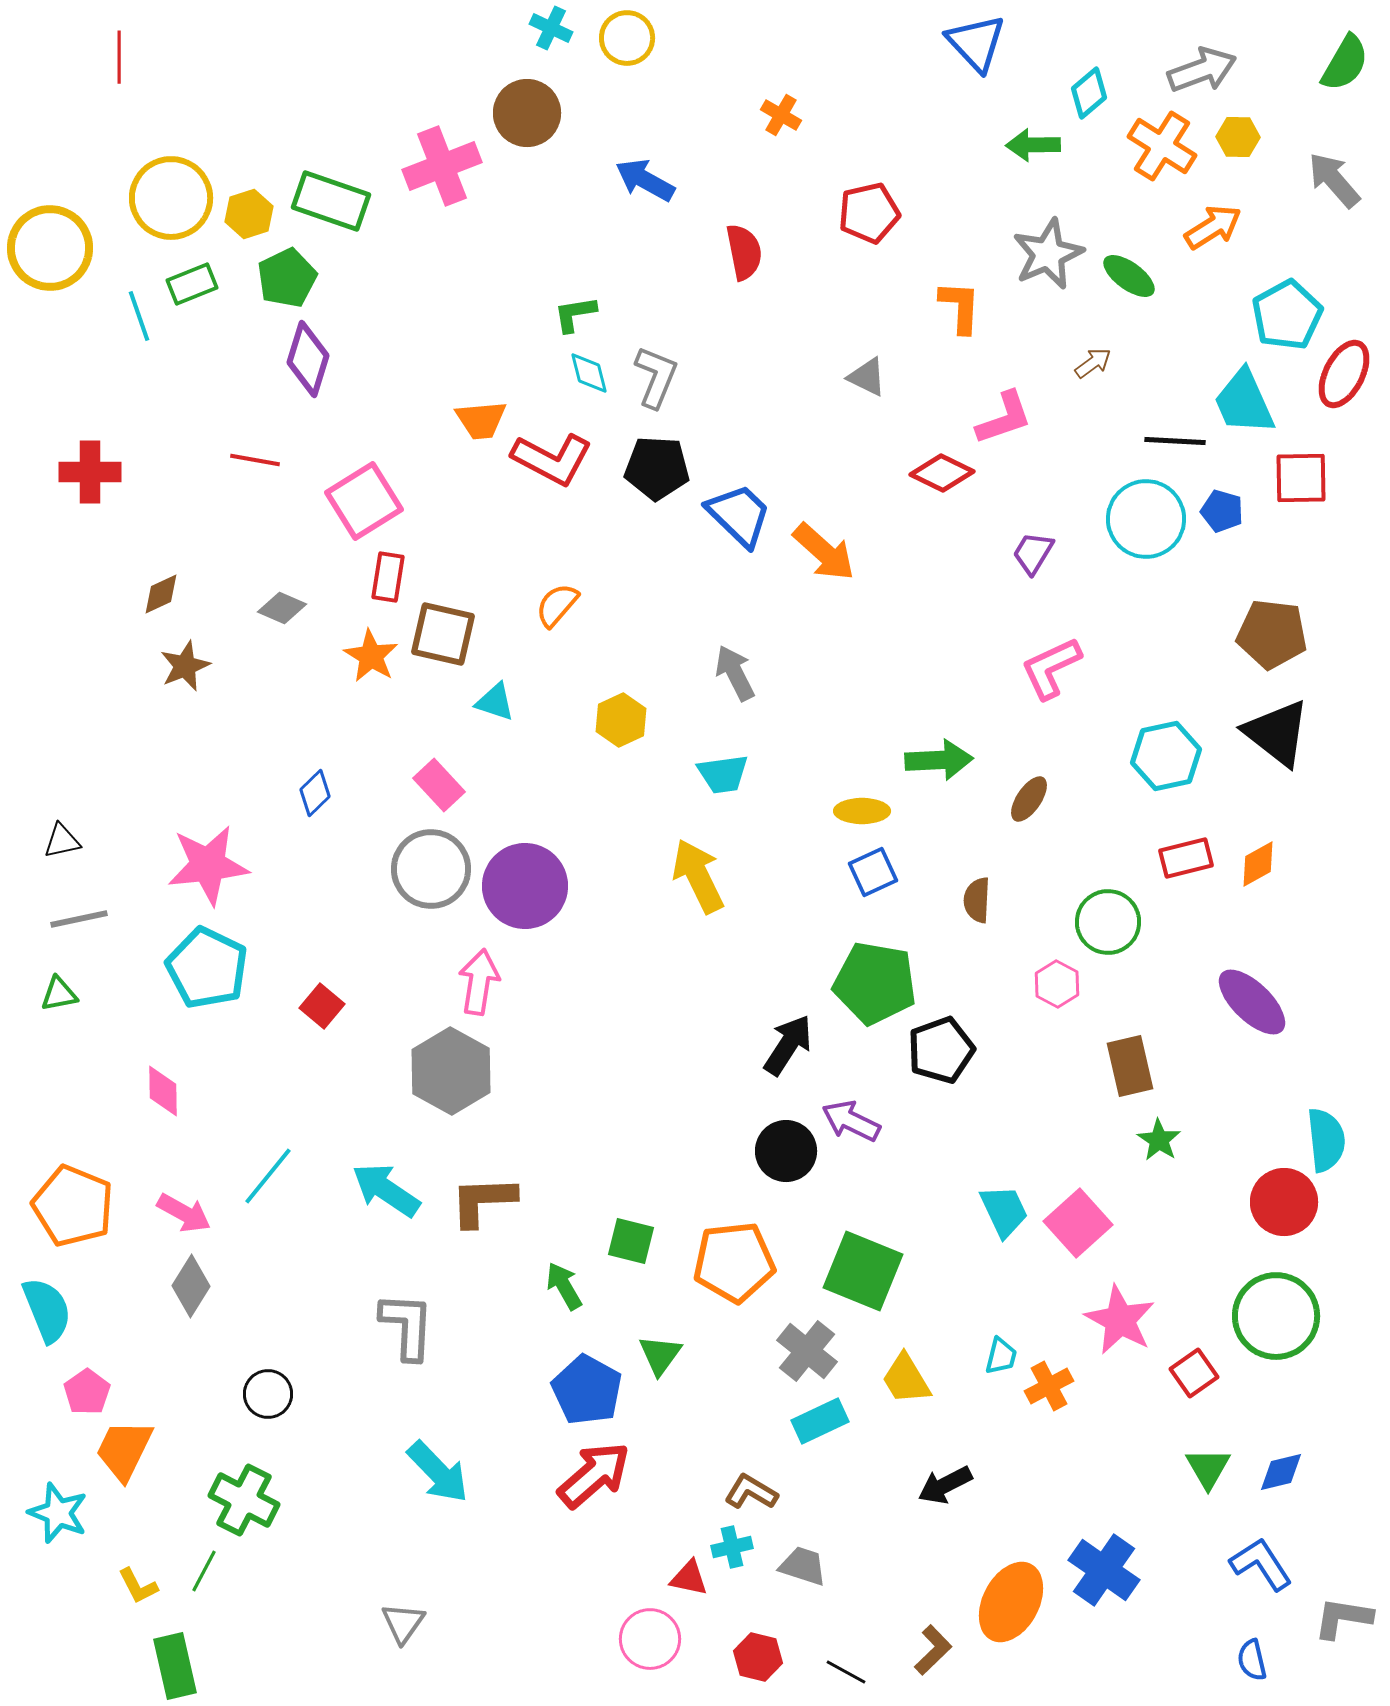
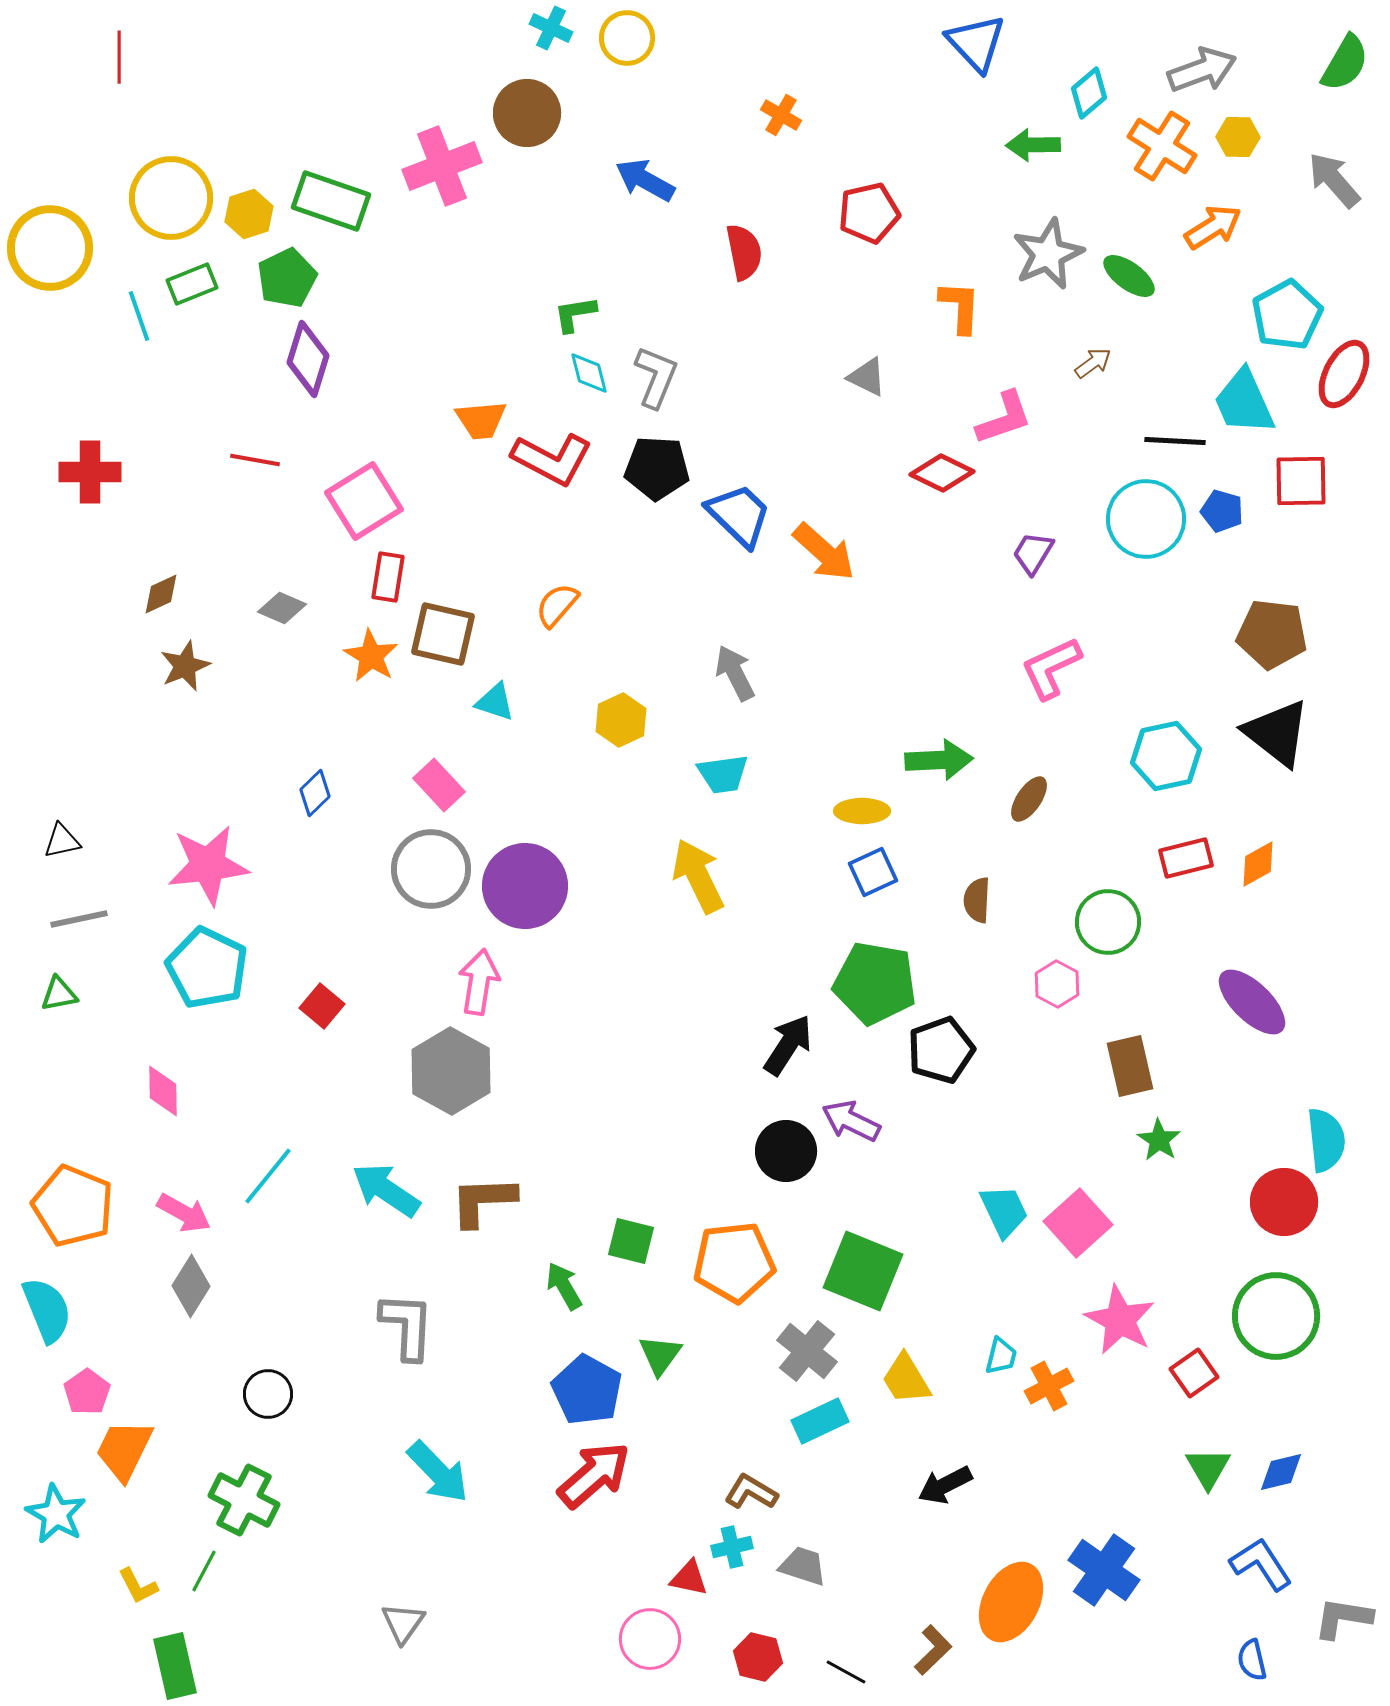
red square at (1301, 478): moved 3 px down
cyan star at (58, 1513): moved 2 px left, 1 px down; rotated 8 degrees clockwise
